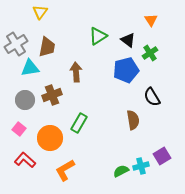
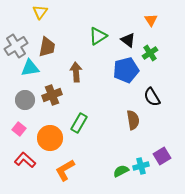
gray cross: moved 2 px down
